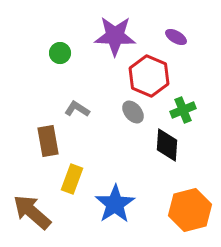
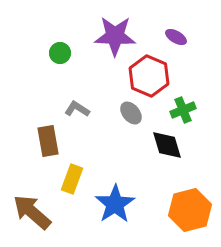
gray ellipse: moved 2 px left, 1 px down
black diamond: rotated 20 degrees counterclockwise
